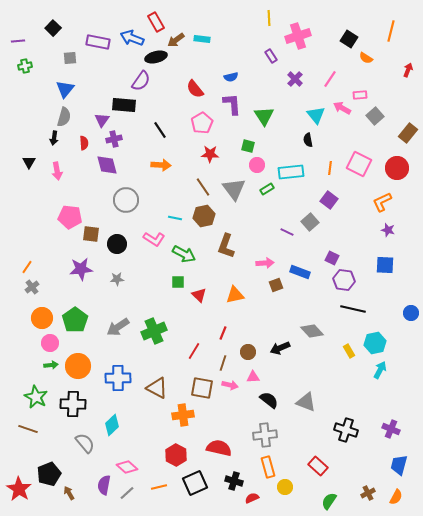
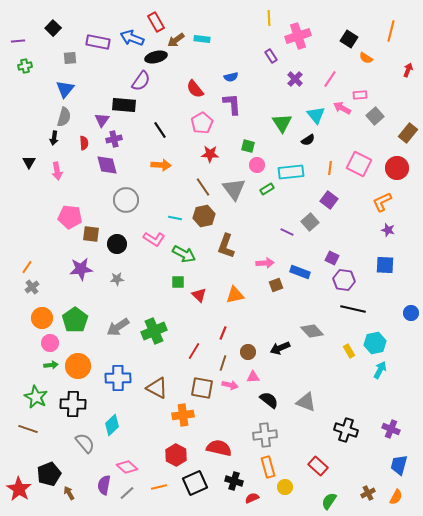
green triangle at (264, 116): moved 18 px right, 7 px down
black semicircle at (308, 140): rotated 112 degrees counterclockwise
